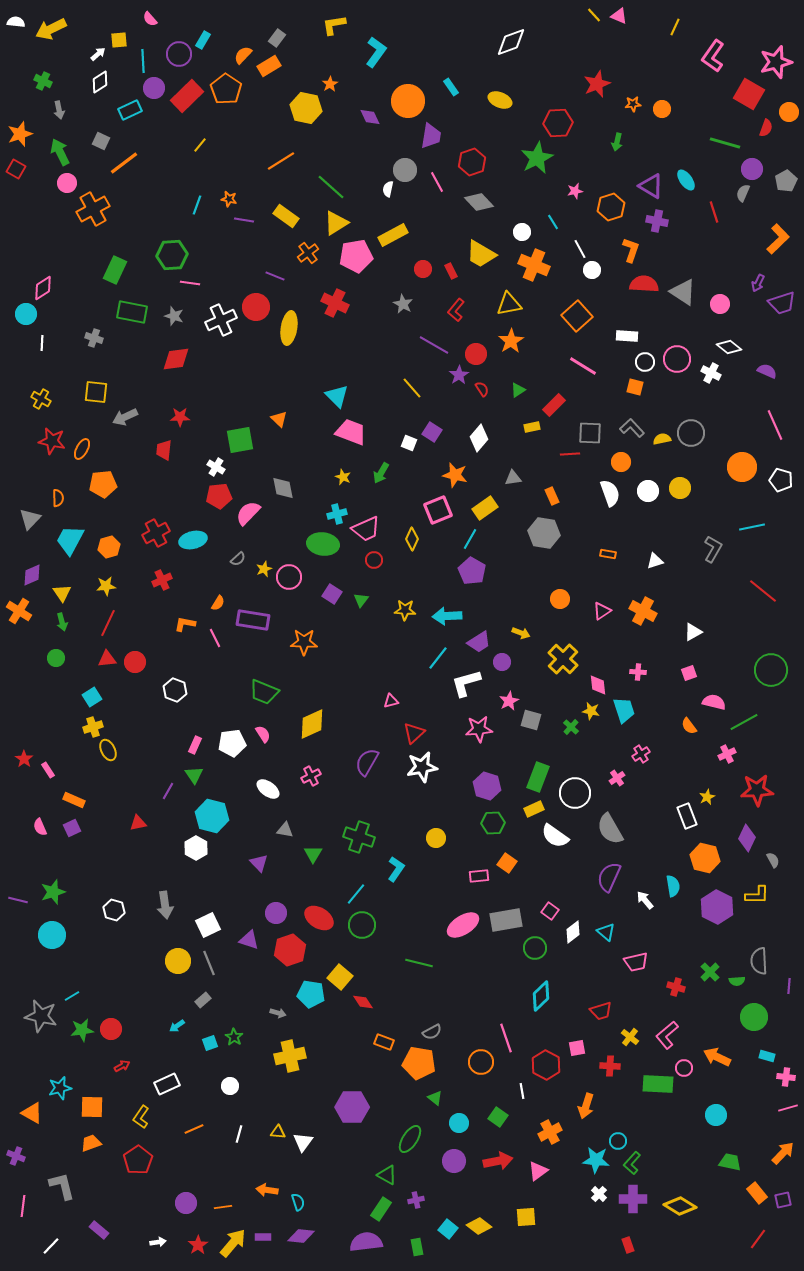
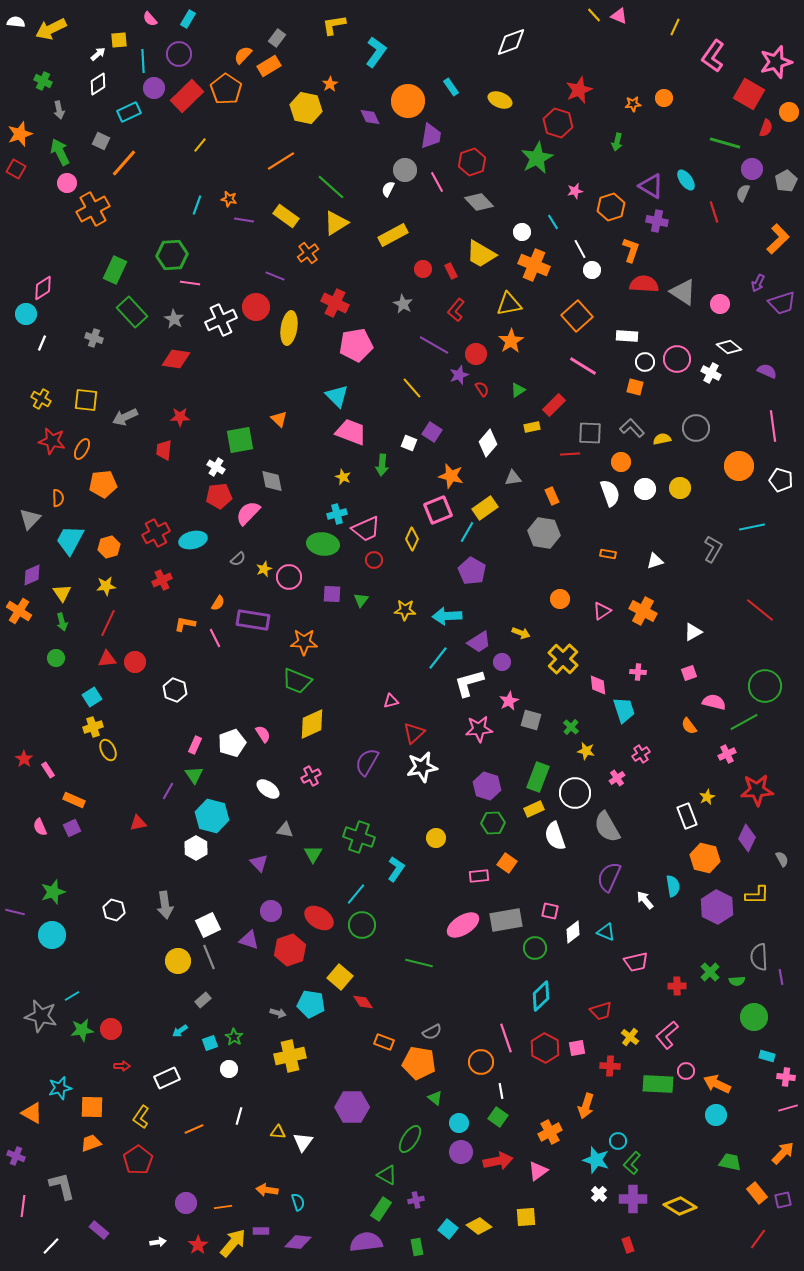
cyan rectangle at (203, 40): moved 15 px left, 21 px up
white diamond at (100, 82): moved 2 px left, 2 px down
red star at (597, 84): moved 18 px left, 6 px down
orange circle at (662, 109): moved 2 px right, 11 px up
cyan rectangle at (130, 110): moved 1 px left, 2 px down
red hexagon at (558, 123): rotated 20 degrees clockwise
orange line at (124, 163): rotated 12 degrees counterclockwise
white semicircle at (388, 189): rotated 14 degrees clockwise
pink pentagon at (356, 256): moved 89 px down
green rectangle at (132, 312): rotated 36 degrees clockwise
gray star at (174, 316): moved 3 px down; rotated 12 degrees clockwise
white line at (42, 343): rotated 21 degrees clockwise
red diamond at (176, 359): rotated 16 degrees clockwise
purple star at (459, 375): rotated 12 degrees clockwise
yellow square at (96, 392): moved 10 px left, 8 px down
pink line at (775, 425): moved 2 px left, 1 px down; rotated 16 degrees clockwise
gray circle at (691, 433): moved 5 px right, 5 px up
white diamond at (479, 438): moved 9 px right, 5 px down
orange circle at (742, 467): moved 3 px left, 1 px up
green arrow at (381, 473): moved 1 px right, 8 px up; rotated 25 degrees counterclockwise
orange star at (455, 475): moved 4 px left, 1 px down
gray diamond at (283, 488): moved 11 px left, 7 px up
white circle at (648, 491): moved 3 px left, 2 px up
cyan line at (470, 539): moved 3 px left, 7 px up
red line at (763, 591): moved 3 px left, 19 px down
purple square at (332, 594): rotated 30 degrees counterclockwise
green circle at (771, 670): moved 6 px left, 16 px down
white L-shape at (466, 683): moved 3 px right
green trapezoid at (264, 692): moved 33 px right, 11 px up
yellow star at (591, 711): moved 5 px left, 40 px down
white pentagon at (232, 743): rotated 12 degrees counterclockwise
gray semicircle at (610, 829): moved 3 px left, 2 px up
white semicircle at (555, 836): rotated 36 degrees clockwise
gray semicircle at (773, 860): moved 9 px right, 1 px up
purple line at (18, 900): moved 3 px left, 12 px down
pink square at (550, 911): rotated 24 degrees counterclockwise
purple circle at (276, 913): moved 5 px left, 2 px up
cyan triangle at (606, 932): rotated 18 degrees counterclockwise
gray semicircle at (759, 961): moved 4 px up
gray line at (209, 963): moved 6 px up
purple line at (789, 986): moved 8 px left, 9 px up; rotated 14 degrees counterclockwise
red cross at (676, 987): moved 1 px right, 1 px up; rotated 18 degrees counterclockwise
cyan pentagon at (311, 994): moved 10 px down
cyan arrow at (177, 1026): moved 3 px right, 5 px down
orange arrow at (717, 1057): moved 27 px down
red hexagon at (546, 1065): moved 1 px left, 17 px up
red arrow at (122, 1066): rotated 28 degrees clockwise
pink circle at (684, 1068): moved 2 px right, 3 px down
white rectangle at (167, 1084): moved 6 px up
white circle at (230, 1086): moved 1 px left, 17 px up
white line at (522, 1091): moved 21 px left
white line at (239, 1134): moved 18 px up
cyan star at (596, 1160): rotated 12 degrees clockwise
purple circle at (454, 1161): moved 7 px right, 9 px up
purple diamond at (301, 1236): moved 3 px left, 6 px down
purple rectangle at (263, 1237): moved 2 px left, 6 px up
